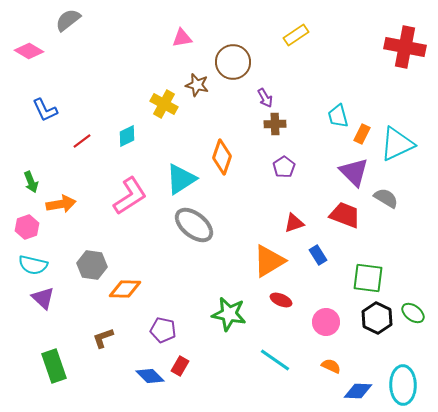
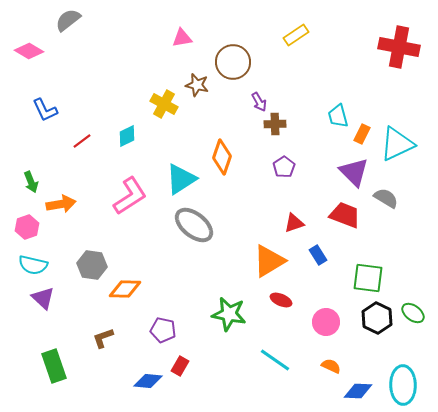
red cross at (405, 47): moved 6 px left
purple arrow at (265, 98): moved 6 px left, 4 px down
blue diamond at (150, 376): moved 2 px left, 5 px down; rotated 40 degrees counterclockwise
